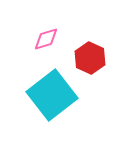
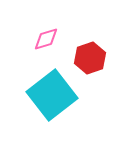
red hexagon: rotated 16 degrees clockwise
